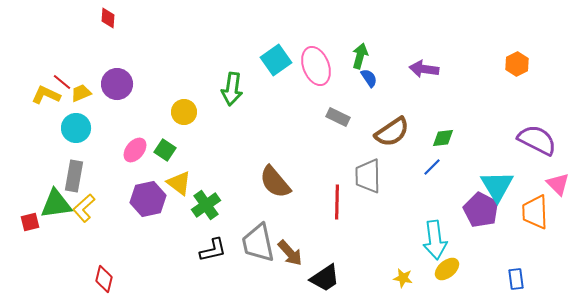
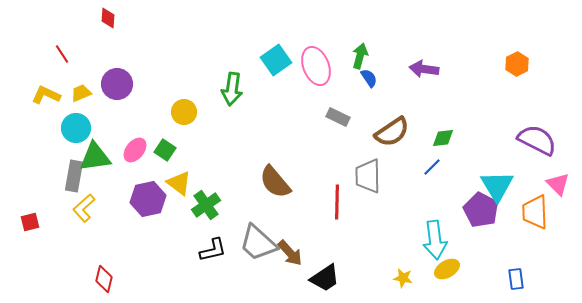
red line at (62, 82): moved 28 px up; rotated 18 degrees clockwise
green triangle at (56, 204): moved 39 px right, 47 px up
gray trapezoid at (258, 243): rotated 36 degrees counterclockwise
yellow ellipse at (447, 269): rotated 10 degrees clockwise
